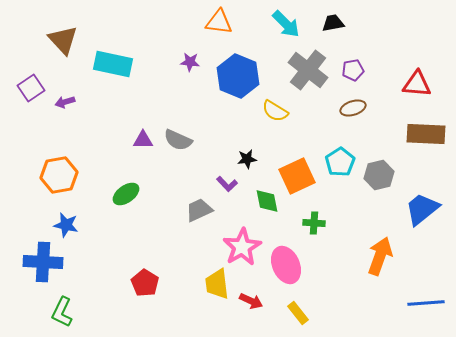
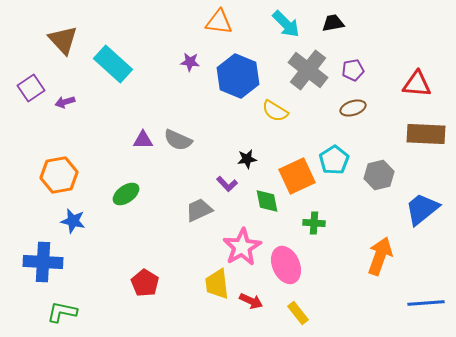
cyan rectangle: rotated 30 degrees clockwise
cyan pentagon: moved 6 px left, 2 px up
blue star: moved 7 px right, 4 px up
green L-shape: rotated 76 degrees clockwise
